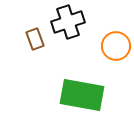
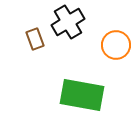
black cross: rotated 12 degrees counterclockwise
orange circle: moved 1 px up
